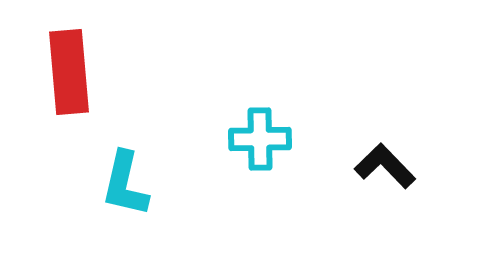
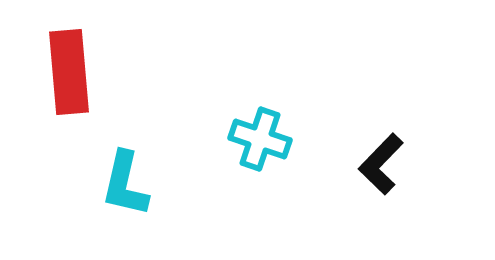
cyan cross: rotated 20 degrees clockwise
black L-shape: moved 4 px left, 2 px up; rotated 92 degrees counterclockwise
